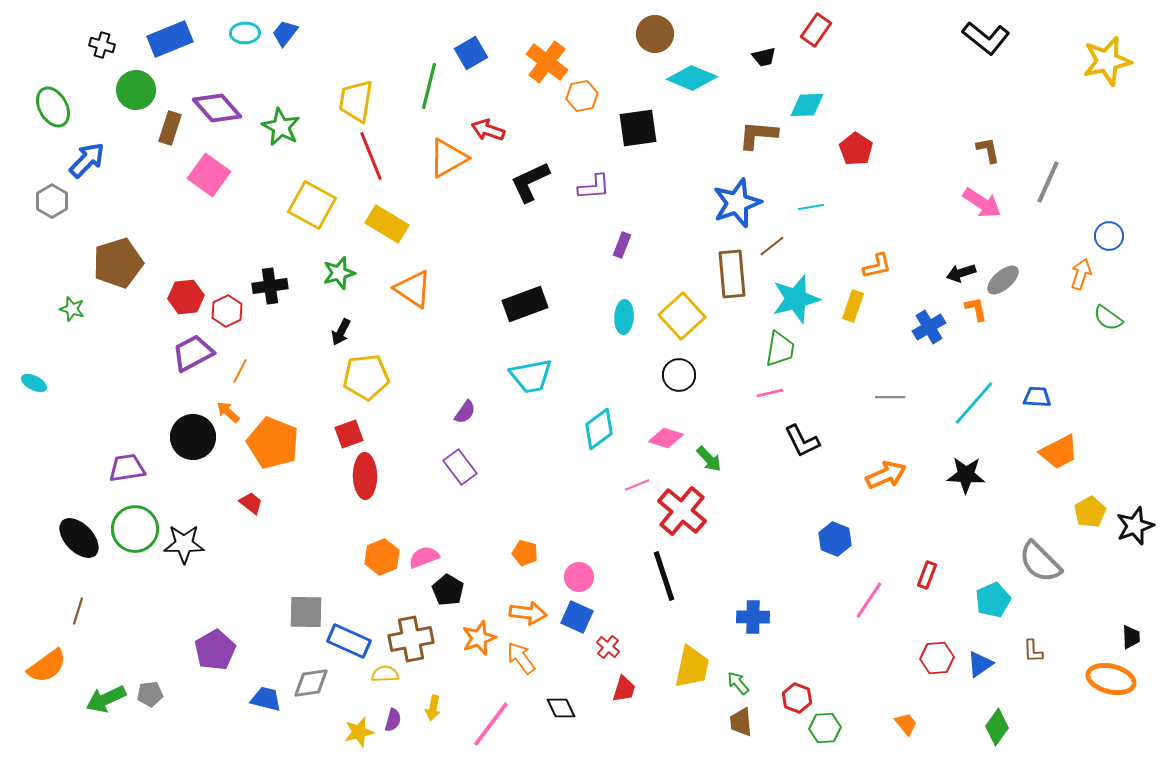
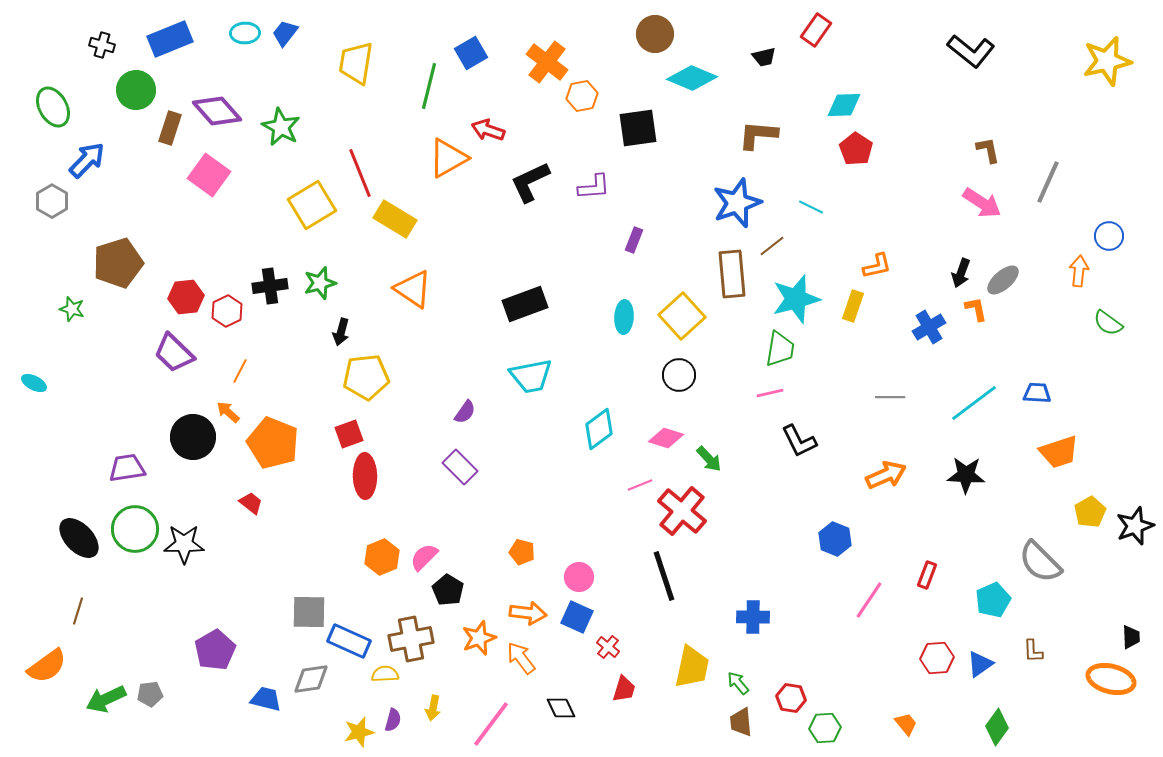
black L-shape at (986, 38): moved 15 px left, 13 px down
yellow trapezoid at (356, 101): moved 38 px up
cyan diamond at (807, 105): moved 37 px right
purple diamond at (217, 108): moved 3 px down
red line at (371, 156): moved 11 px left, 17 px down
yellow square at (312, 205): rotated 30 degrees clockwise
cyan line at (811, 207): rotated 35 degrees clockwise
yellow rectangle at (387, 224): moved 8 px right, 5 px up
purple rectangle at (622, 245): moved 12 px right, 5 px up
green star at (339, 273): moved 19 px left, 10 px down
black arrow at (961, 273): rotated 52 degrees counterclockwise
orange arrow at (1081, 274): moved 2 px left, 3 px up; rotated 12 degrees counterclockwise
green semicircle at (1108, 318): moved 5 px down
black arrow at (341, 332): rotated 12 degrees counterclockwise
purple trapezoid at (193, 353): moved 19 px left; rotated 108 degrees counterclockwise
blue trapezoid at (1037, 397): moved 4 px up
cyan line at (974, 403): rotated 12 degrees clockwise
black L-shape at (802, 441): moved 3 px left
orange trapezoid at (1059, 452): rotated 9 degrees clockwise
purple rectangle at (460, 467): rotated 8 degrees counterclockwise
pink line at (637, 485): moved 3 px right
orange pentagon at (525, 553): moved 3 px left, 1 px up
pink semicircle at (424, 557): rotated 24 degrees counterclockwise
gray square at (306, 612): moved 3 px right
gray diamond at (311, 683): moved 4 px up
red hexagon at (797, 698): moved 6 px left; rotated 12 degrees counterclockwise
